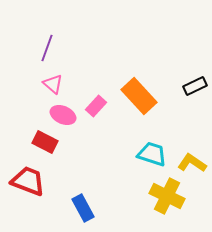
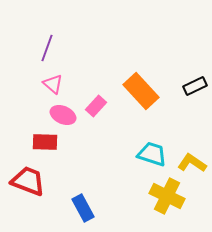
orange rectangle: moved 2 px right, 5 px up
red rectangle: rotated 25 degrees counterclockwise
